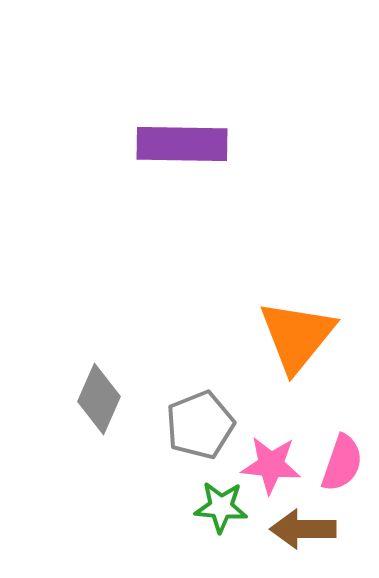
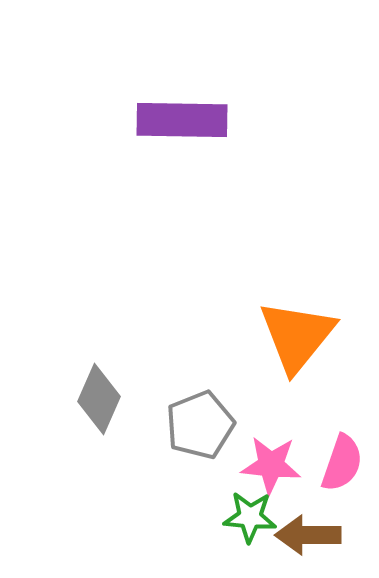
purple rectangle: moved 24 px up
green star: moved 29 px right, 10 px down
brown arrow: moved 5 px right, 6 px down
